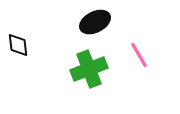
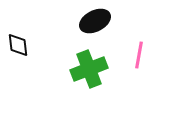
black ellipse: moved 1 px up
pink line: rotated 40 degrees clockwise
